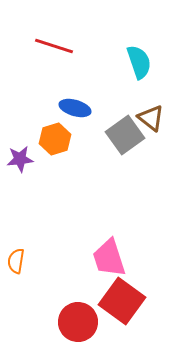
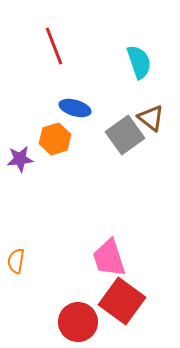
red line: rotated 51 degrees clockwise
